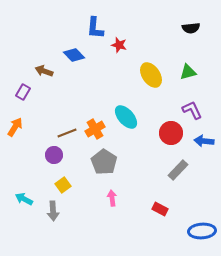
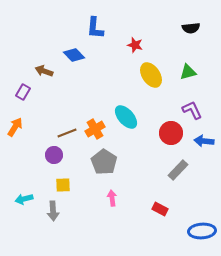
red star: moved 16 px right
yellow square: rotated 35 degrees clockwise
cyan arrow: rotated 42 degrees counterclockwise
